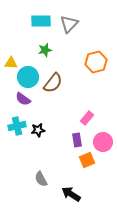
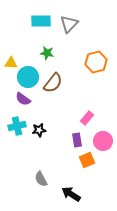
green star: moved 2 px right, 3 px down; rotated 24 degrees clockwise
black star: moved 1 px right
pink circle: moved 1 px up
